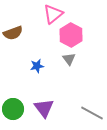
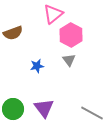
gray triangle: moved 1 px down
